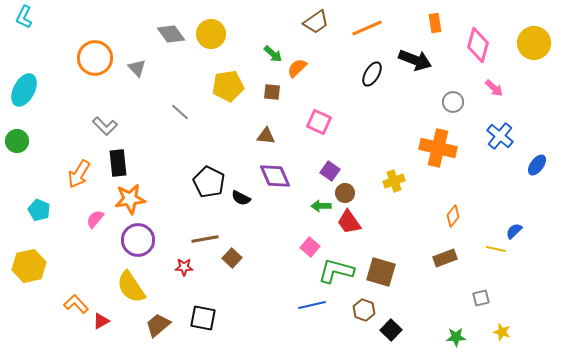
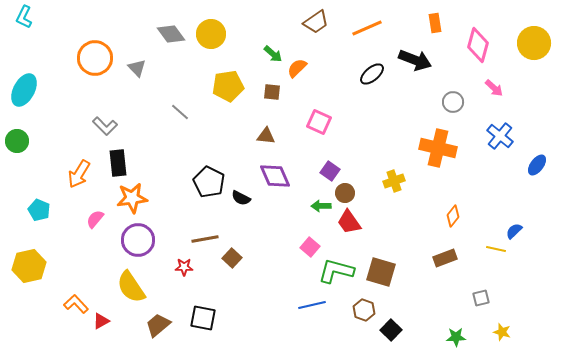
black ellipse at (372, 74): rotated 20 degrees clockwise
orange star at (130, 199): moved 2 px right, 1 px up
